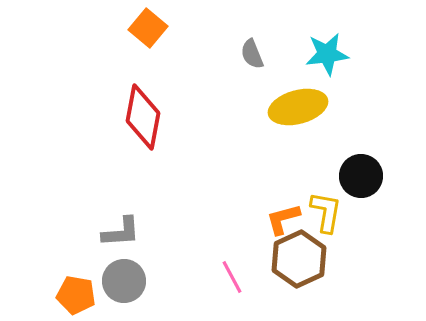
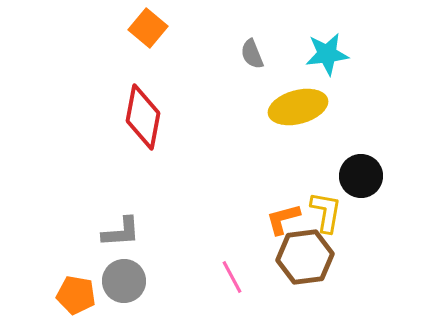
brown hexagon: moved 6 px right, 2 px up; rotated 18 degrees clockwise
